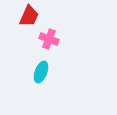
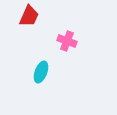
pink cross: moved 18 px right, 2 px down
